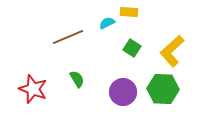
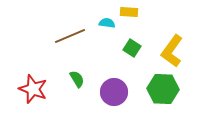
cyan semicircle: rotated 35 degrees clockwise
brown line: moved 2 px right, 1 px up
yellow L-shape: rotated 12 degrees counterclockwise
purple circle: moved 9 px left
